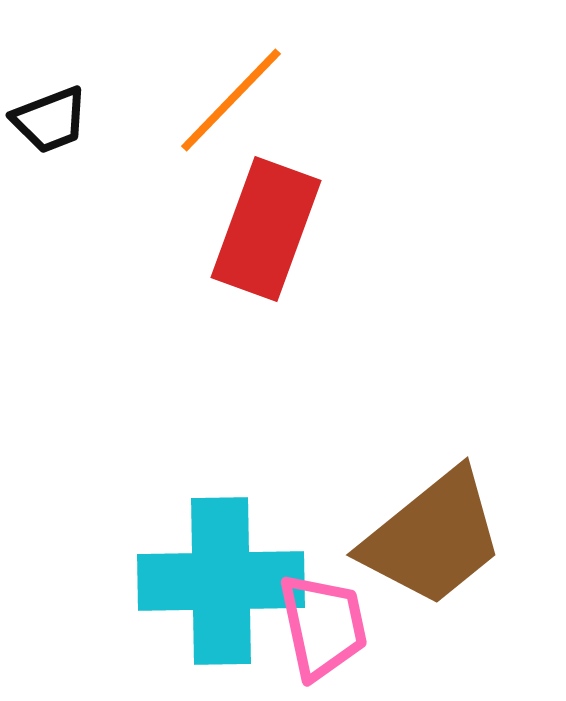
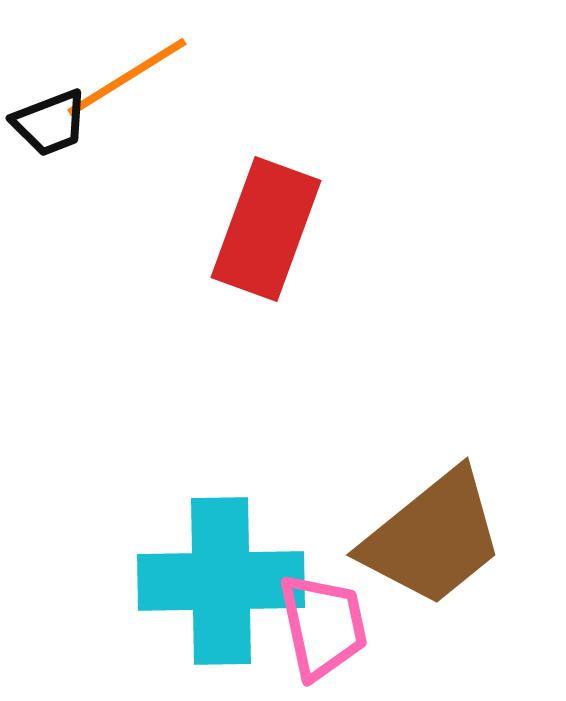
orange line: moved 104 px left, 23 px up; rotated 14 degrees clockwise
black trapezoid: moved 3 px down
